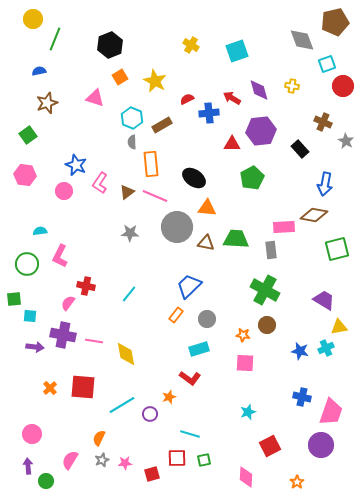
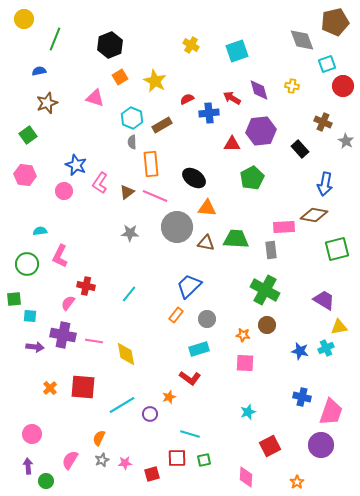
yellow circle at (33, 19): moved 9 px left
